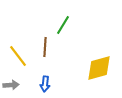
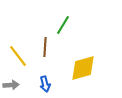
yellow diamond: moved 16 px left
blue arrow: rotated 21 degrees counterclockwise
